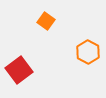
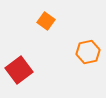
orange hexagon: rotated 20 degrees clockwise
